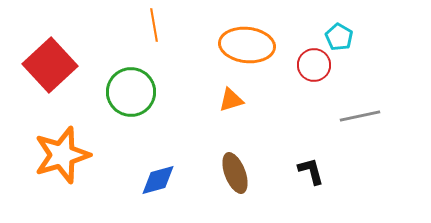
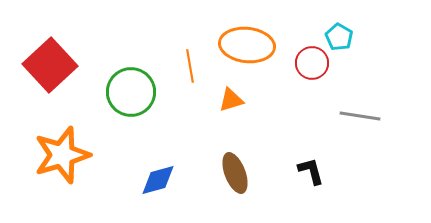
orange line: moved 36 px right, 41 px down
red circle: moved 2 px left, 2 px up
gray line: rotated 21 degrees clockwise
